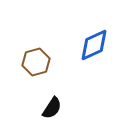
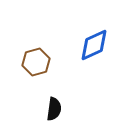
black semicircle: moved 2 px right, 1 px down; rotated 25 degrees counterclockwise
